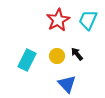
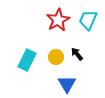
yellow circle: moved 1 px left, 1 px down
blue triangle: rotated 12 degrees clockwise
